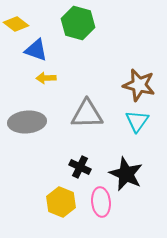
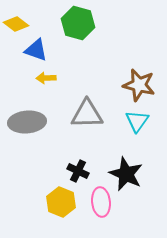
black cross: moved 2 px left, 4 px down
